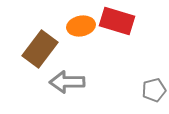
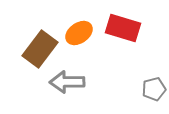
red rectangle: moved 6 px right, 7 px down
orange ellipse: moved 2 px left, 7 px down; rotated 24 degrees counterclockwise
gray pentagon: moved 1 px up
